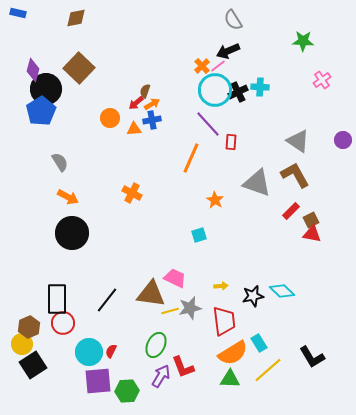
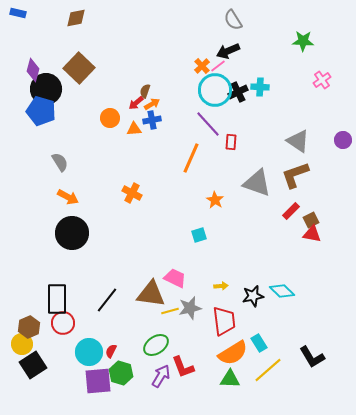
blue pentagon at (41, 111): rotated 24 degrees counterclockwise
brown L-shape at (295, 175): rotated 80 degrees counterclockwise
green ellipse at (156, 345): rotated 30 degrees clockwise
green hexagon at (127, 391): moved 6 px left, 18 px up; rotated 20 degrees clockwise
